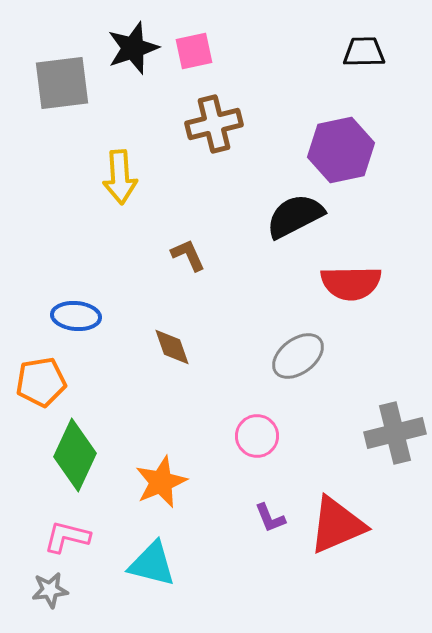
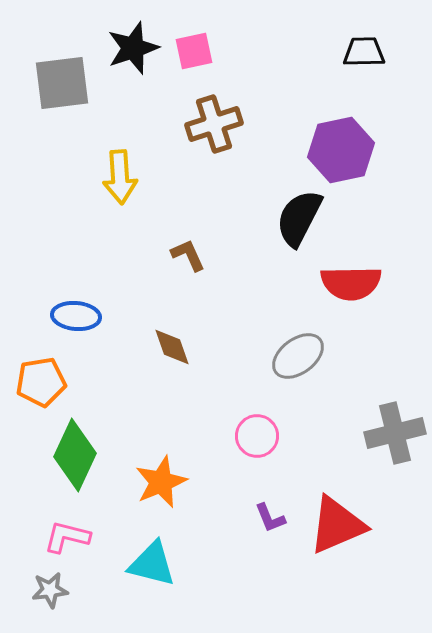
brown cross: rotated 4 degrees counterclockwise
black semicircle: moved 4 px right, 2 px down; rotated 36 degrees counterclockwise
